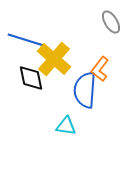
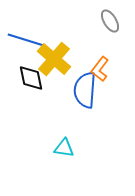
gray ellipse: moved 1 px left, 1 px up
cyan triangle: moved 2 px left, 22 px down
